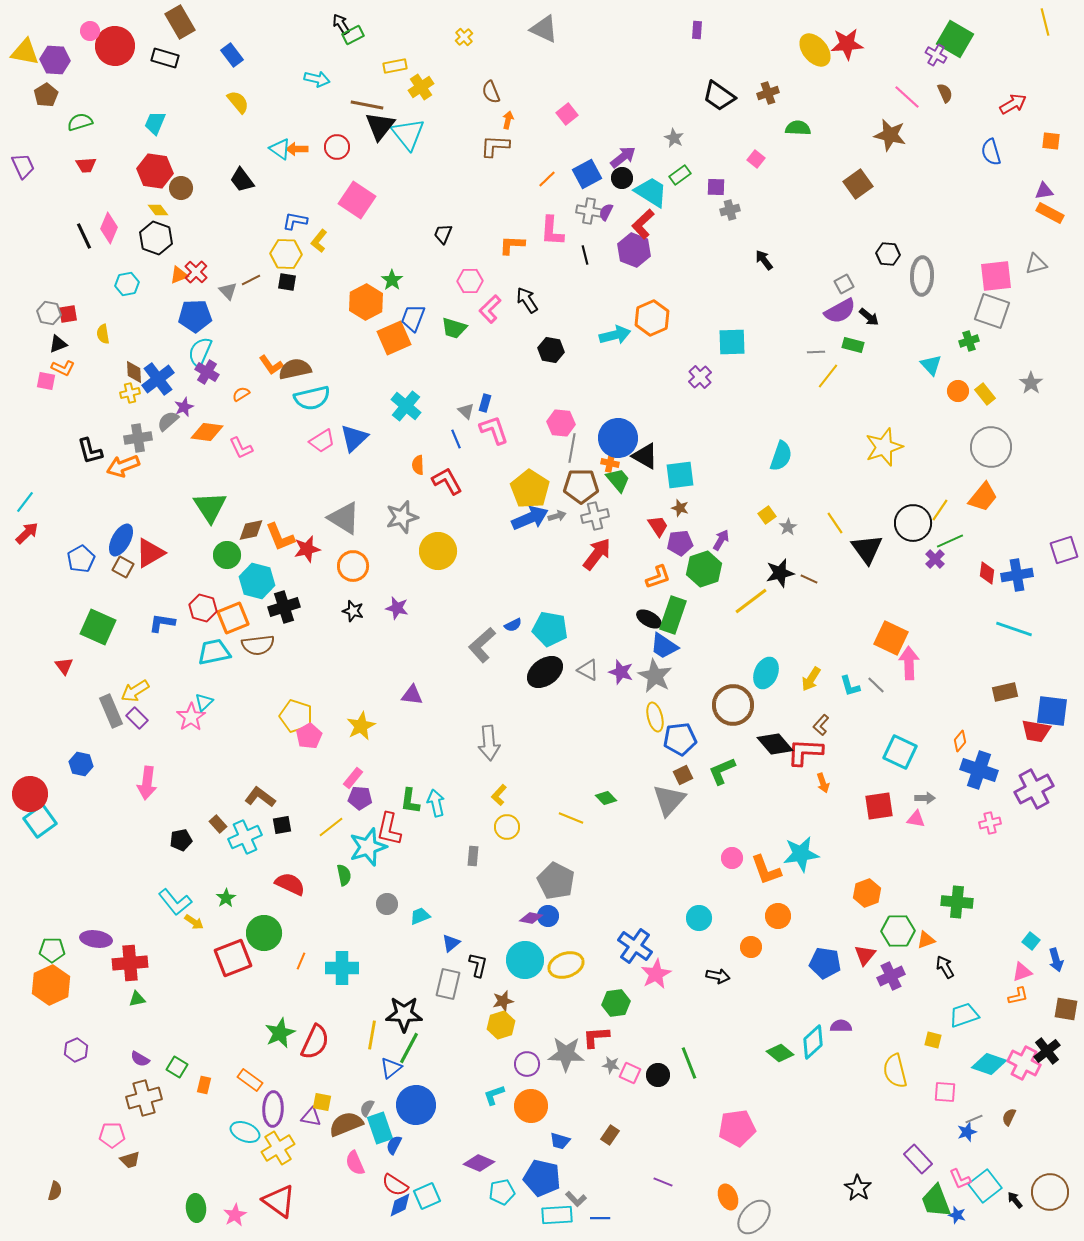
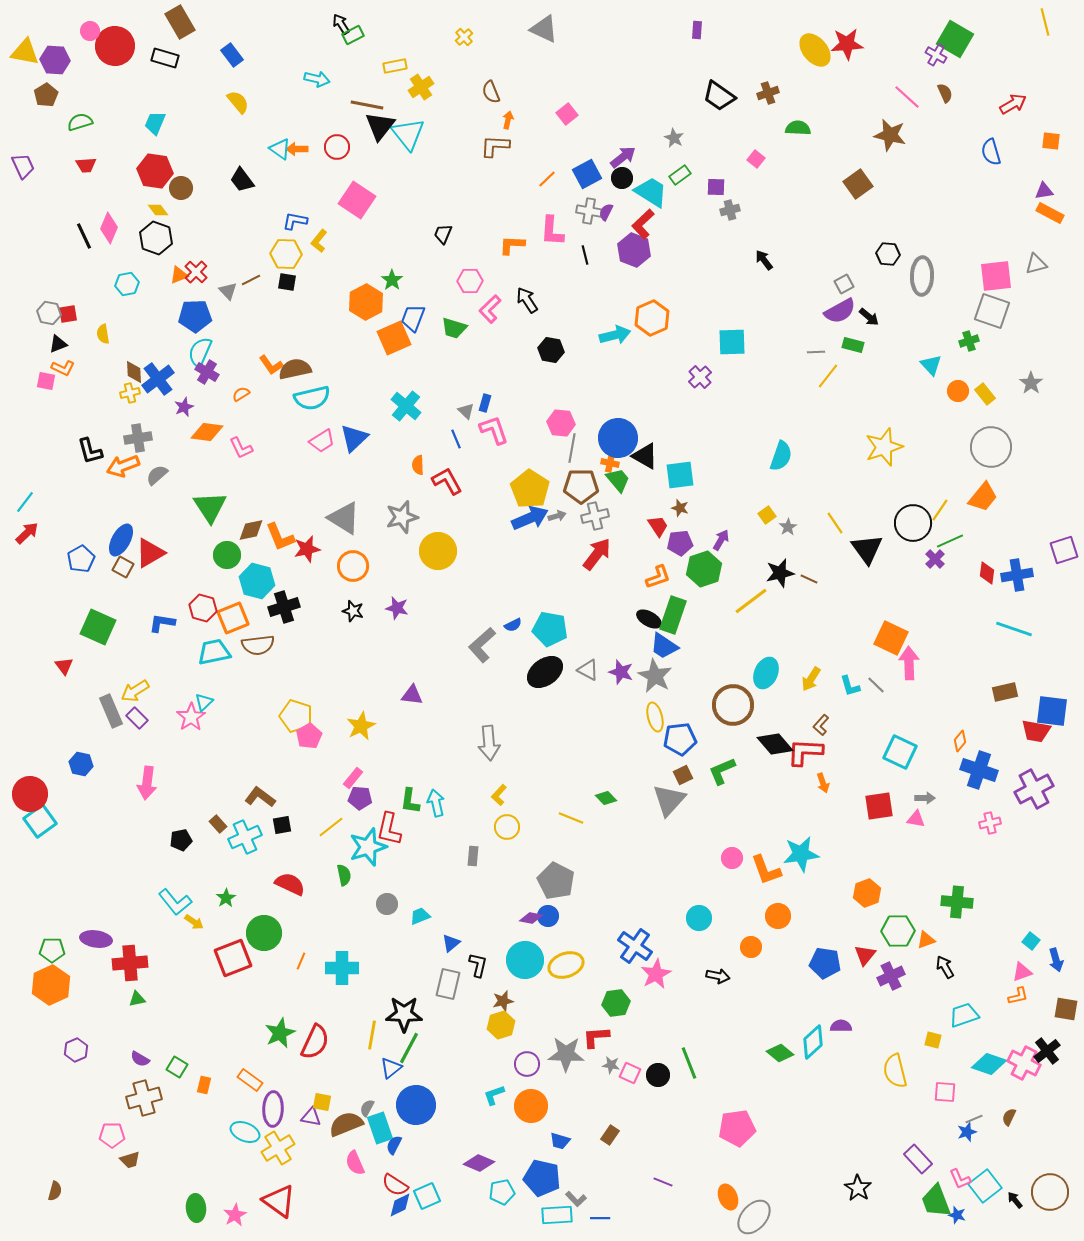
gray semicircle at (168, 421): moved 11 px left, 54 px down
